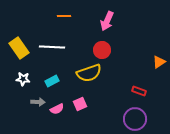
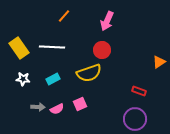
orange line: rotated 48 degrees counterclockwise
cyan rectangle: moved 1 px right, 2 px up
gray arrow: moved 5 px down
